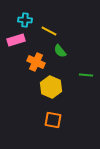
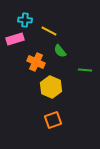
pink rectangle: moved 1 px left, 1 px up
green line: moved 1 px left, 5 px up
orange square: rotated 30 degrees counterclockwise
